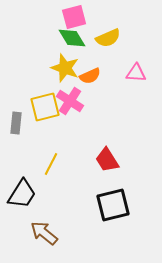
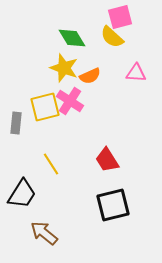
pink square: moved 46 px right
yellow semicircle: moved 4 px right, 1 px up; rotated 65 degrees clockwise
yellow star: moved 1 px left
yellow line: rotated 60 degrees counterclockwise
